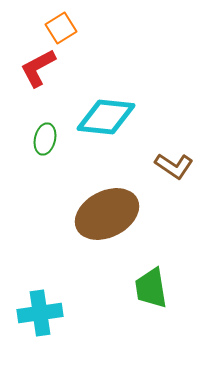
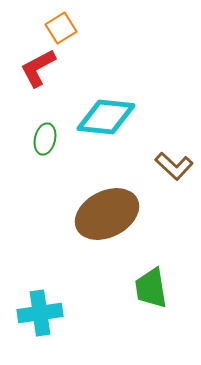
brown L-shape: rotated 9 degrees clockwise
